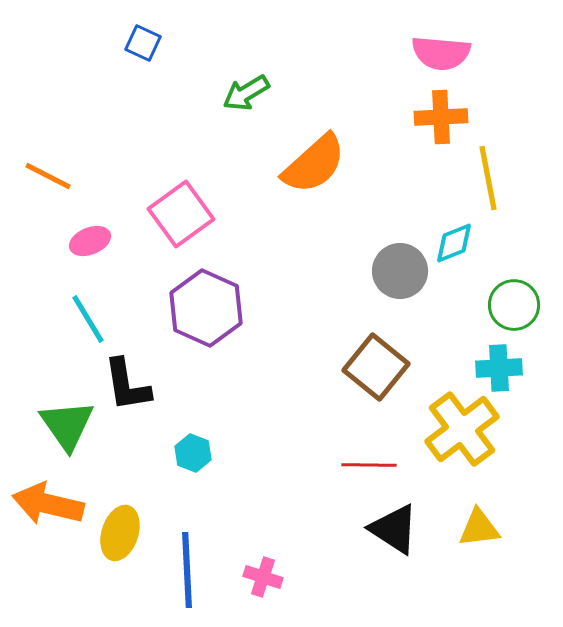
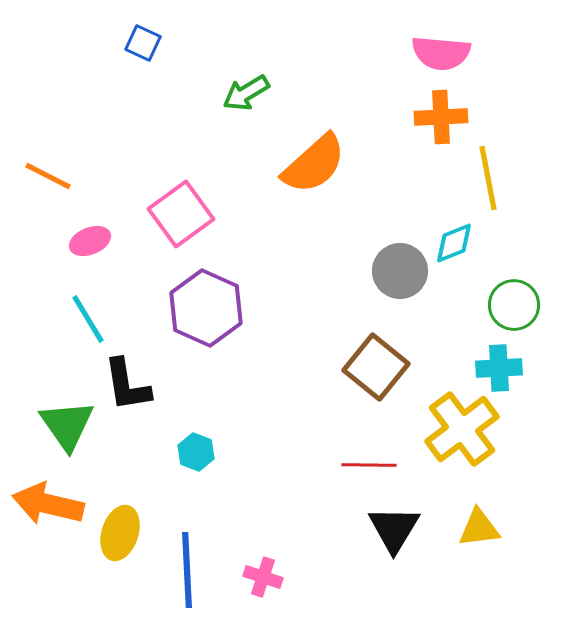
cyan hexagon: moved 3 px right, 1 px up
black triangle: rotated 28 degrees clockwise
